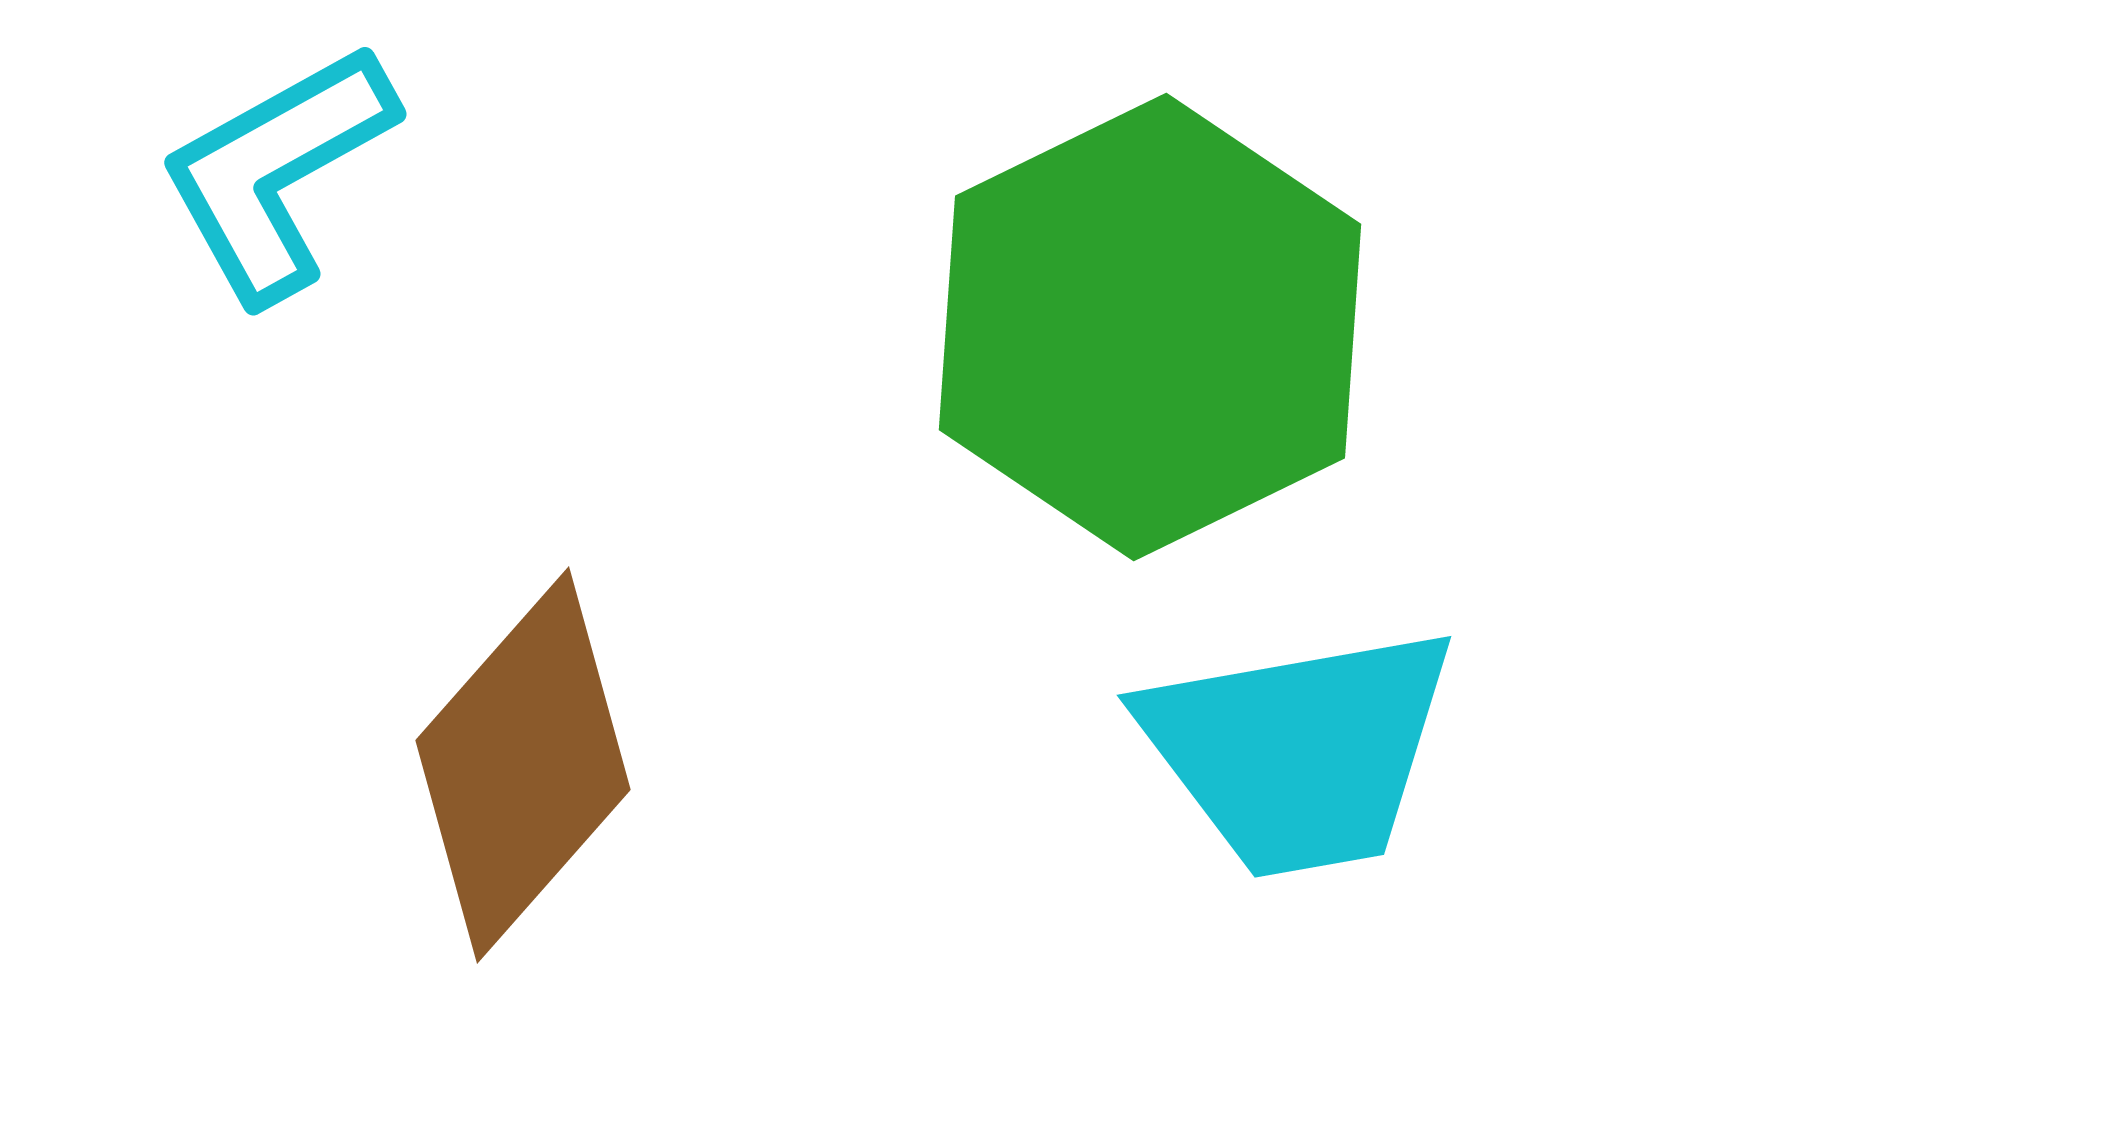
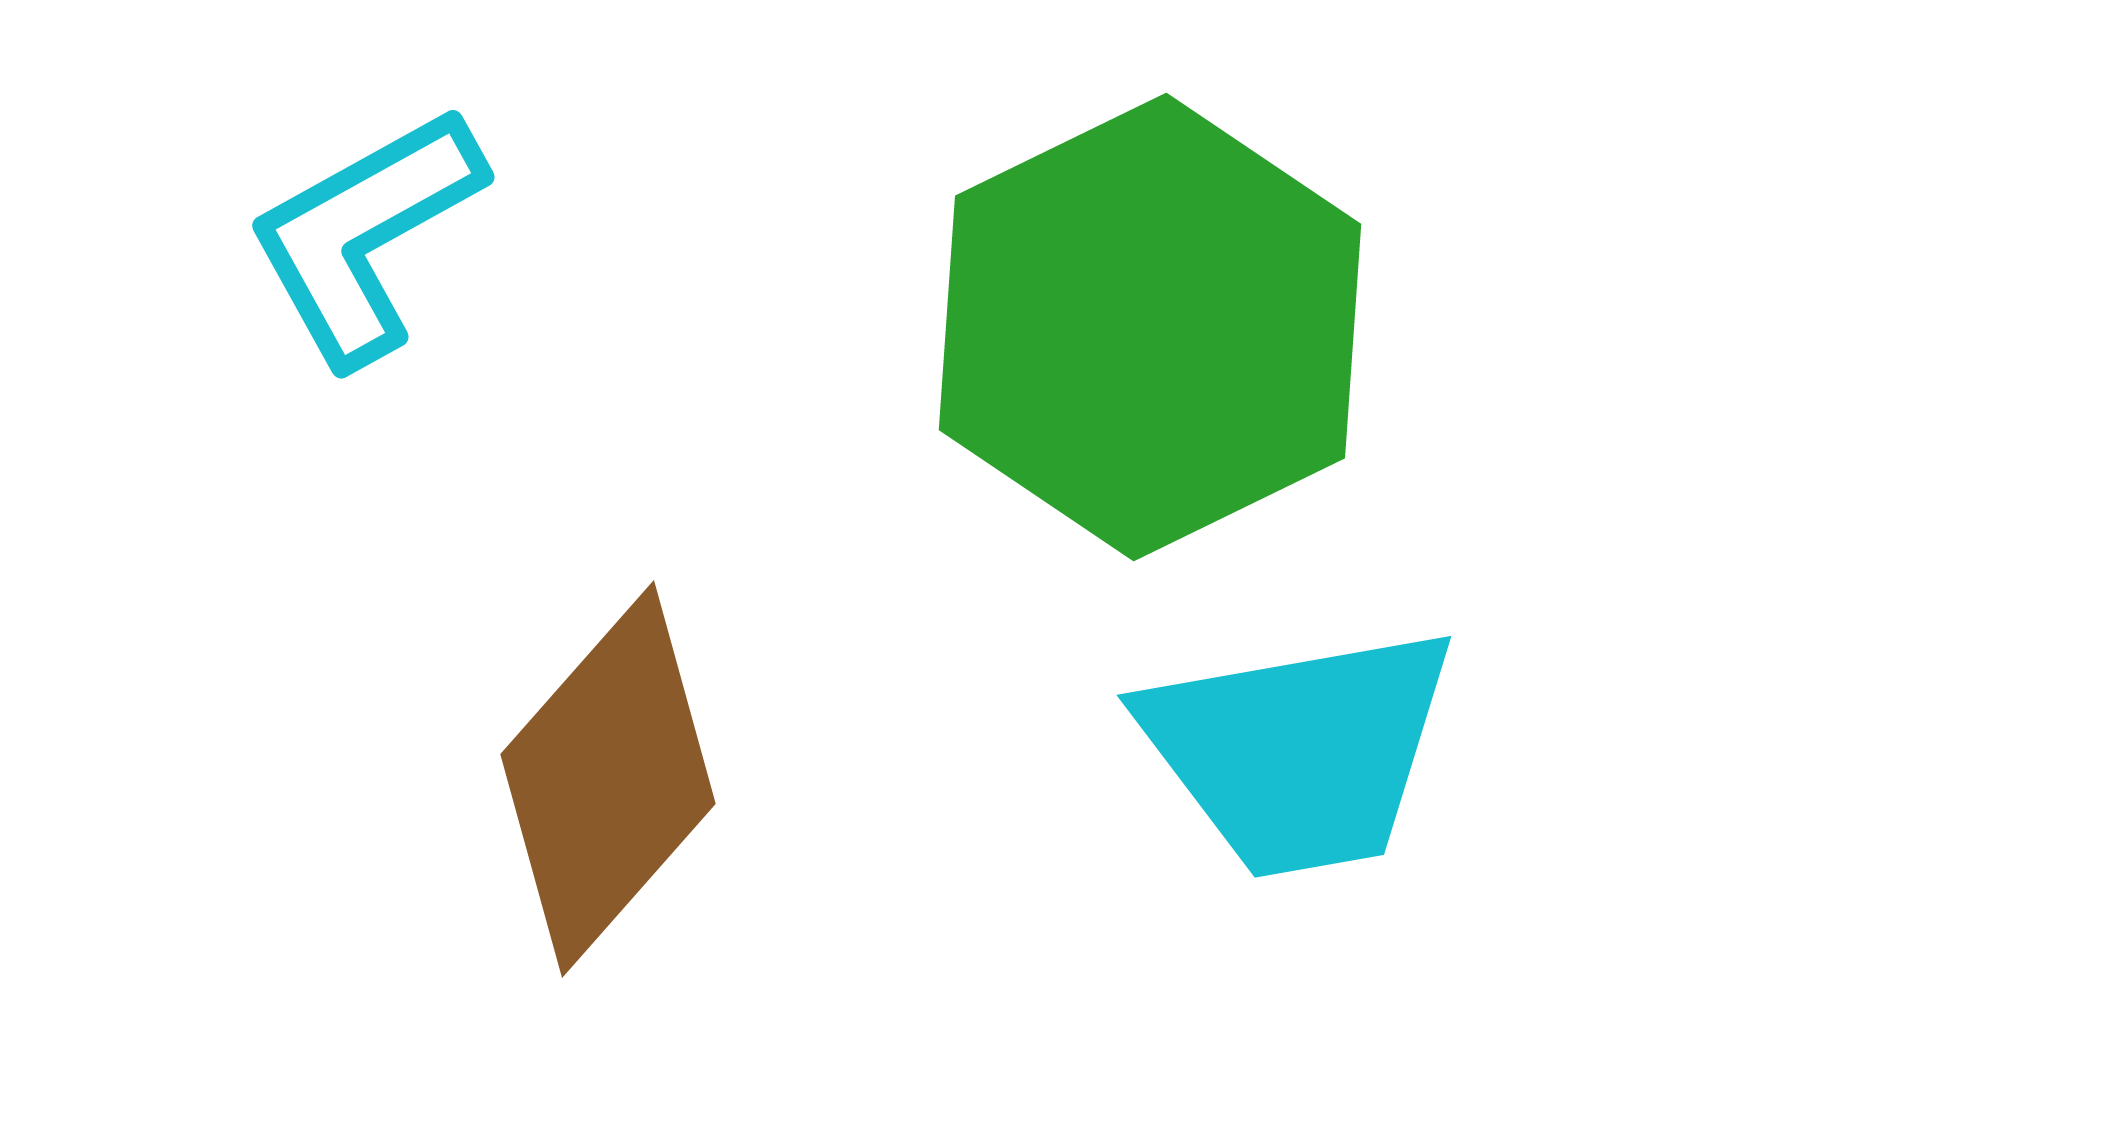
cyan L-shape: moved 88 px right, 63 px down
brown diamond: moved 85 px right, 14 px down
